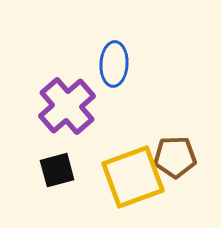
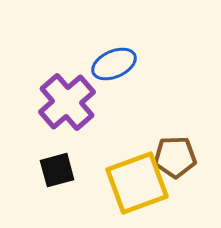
blue ellipse: rotated 63 degrees clockwise
purple cross: moved 4 px up
yellow square: moved 4 px right, 6 px down
